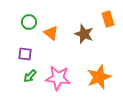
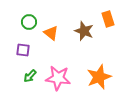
brown star: moved 3 px up
purple square: moved 2 px left, 4 px up
